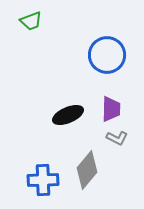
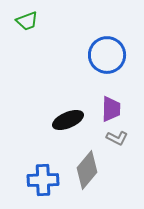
green trapezoid: moved 4 px left
black ellipse: moved 5 px down
